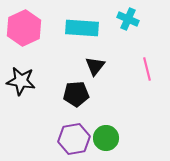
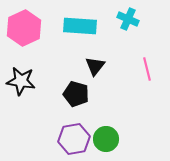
cyan rectangle: moved 2 px left, 2 px up
black pentagon: rotated 20 degrees clockwise
green circle: moved 1 px down
